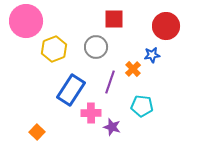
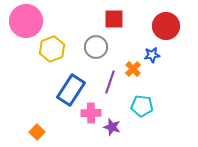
yellow hexagon: moved 2 px left
